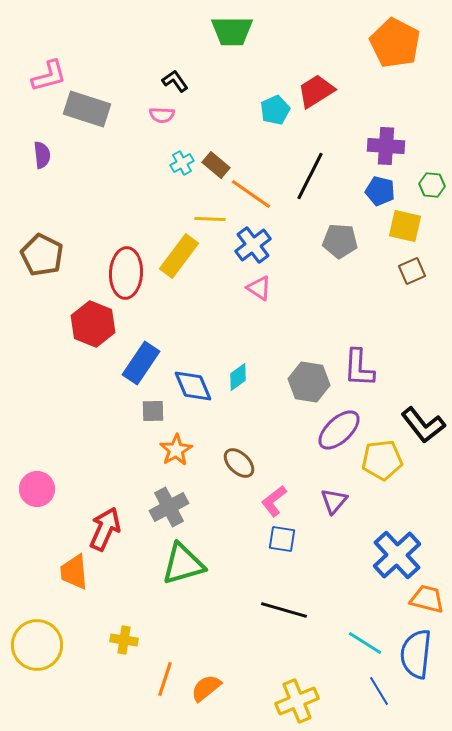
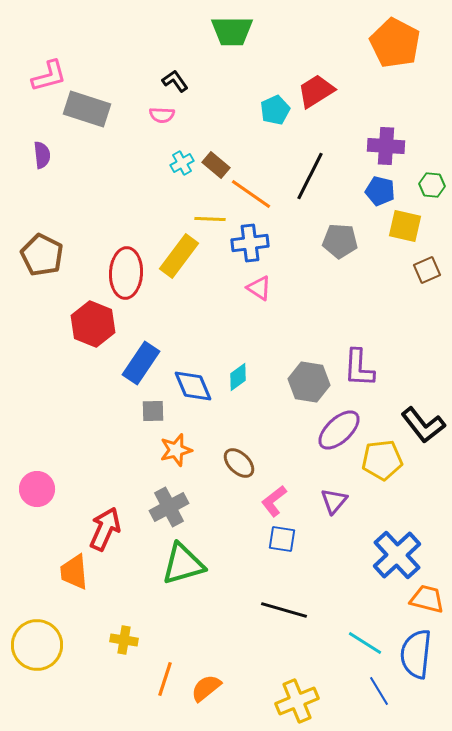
blue cross at (253, 245): moved 3 px left, 2 px up; rotated 30 degrees clockwise
brown square at (412, 271): moved 15 px right, 1 px up
orange star at (176, 450): rotated 16 degrees clockwise
